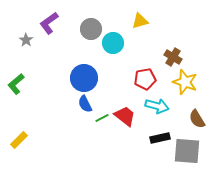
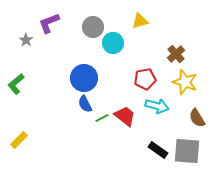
purple L-shape: rotated 15 degrees clockwise
gray circle: moved 2 px right, 2 px up
brown cross: moved 3 px right, 3 px up; rotated 18 degrees clockwise
brown semicircle: moved 1 px up
black rectangle: moved 2 px left, 12 px down; rotated 48 degrees clockwise
